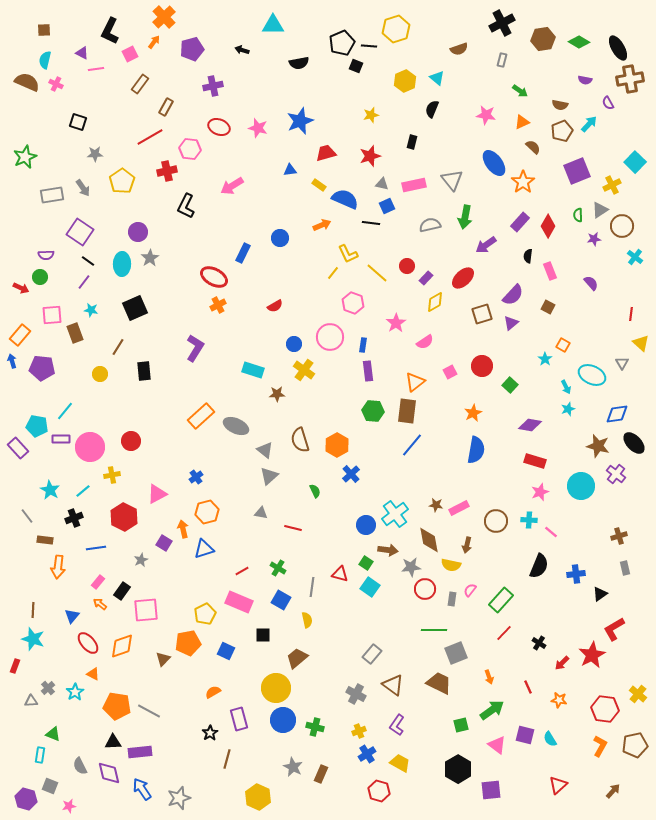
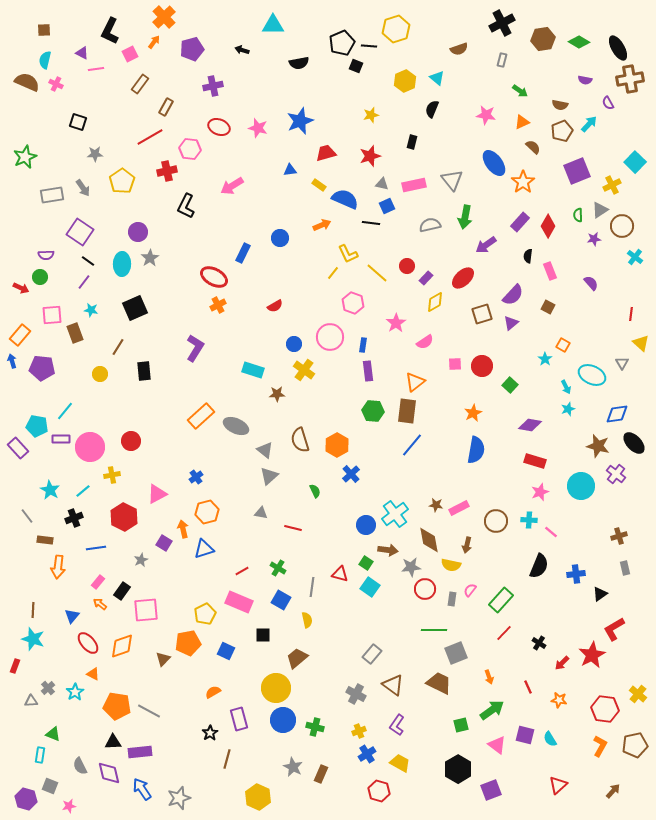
pink square at (450, 372): moved 5 px right, 8 px up; rotated 24 degrees clockwise
purple square at (491, 790): rotated 15 degrees counterclockwise
